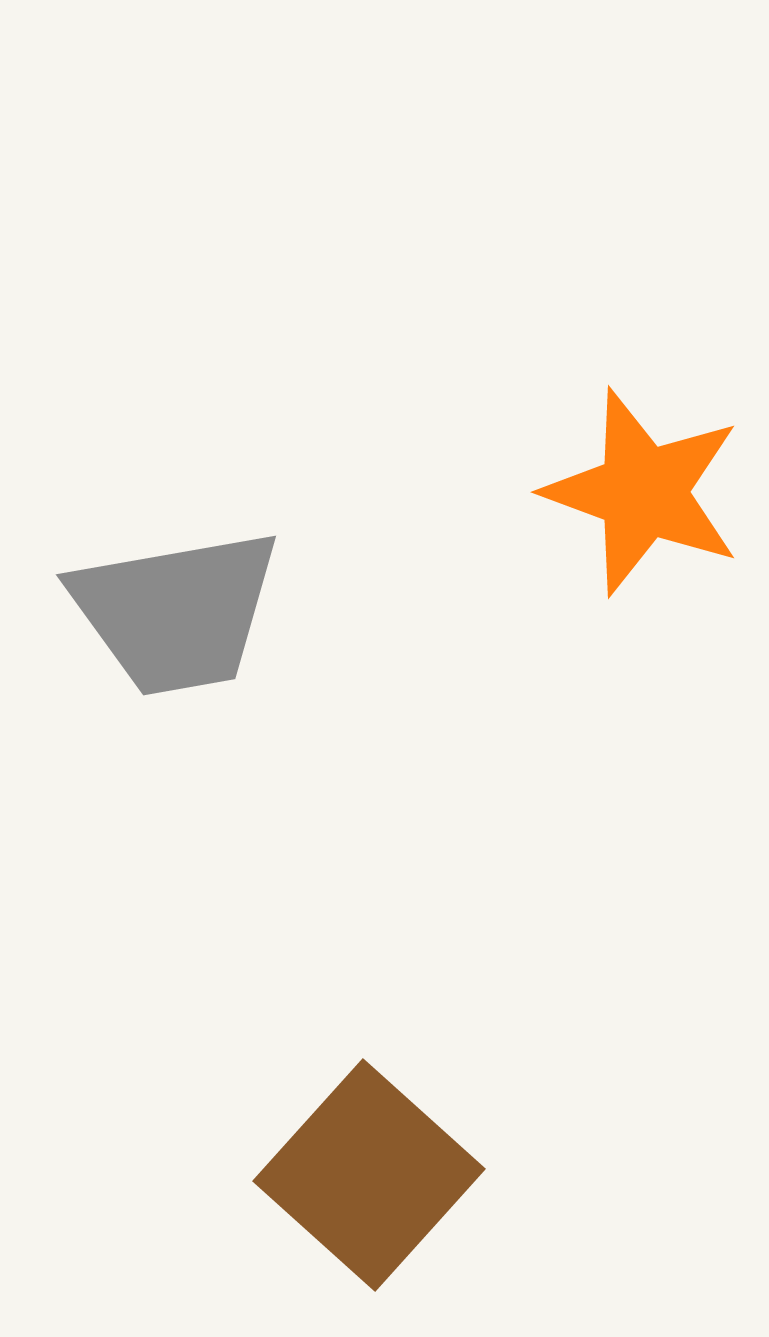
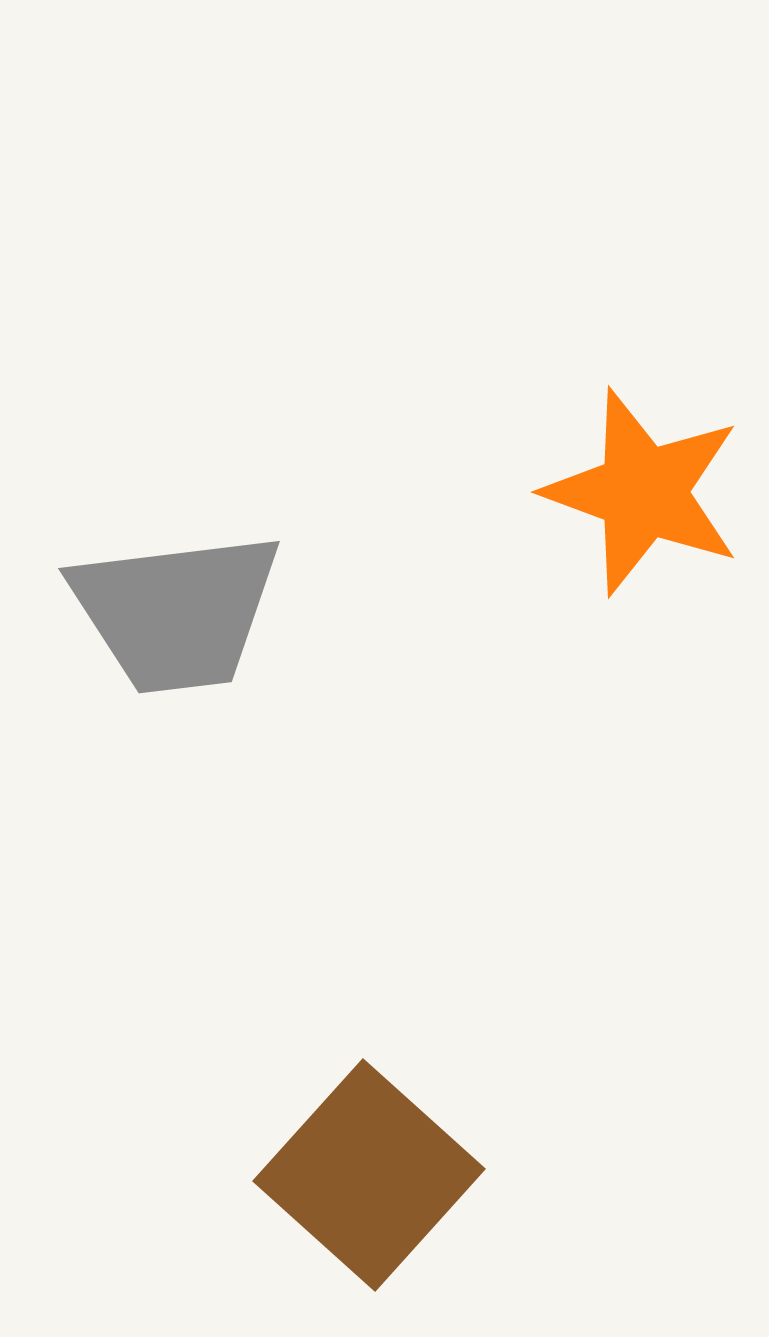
gray trapezoid: rotated 3 degrees clockwise
